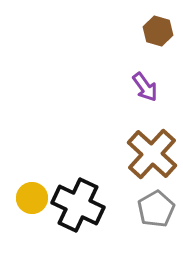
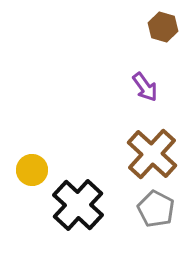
brown hexagon: moved 5 px right, 4 px up
yellow circle: moved 28 px up
black cross: rotated 18 degrees clockwise
gray pentagon: rotated 15 degrees counterclockwise
